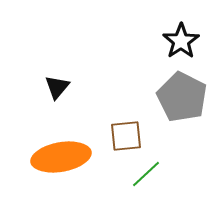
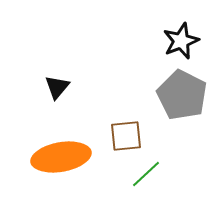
black star: rotated 12 degrees clockwise
gray pentagon: moved 2 px up
